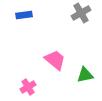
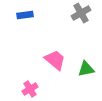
blue rectangle: moved 1 px right
green triangle: moved 1 px right, 6 px up
pink cross: moved 2 px right, 2 px down
